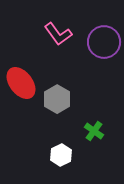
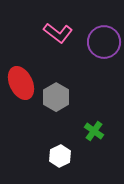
pink L-shape: moved 1 px up; rotated 16 degrees counterclockwise
red ellipse: rotated 12 degrees clockwise
gray hexagon: moved 1 px left, 2 px up
white hexagon: moved 1 px left, 1 px down
